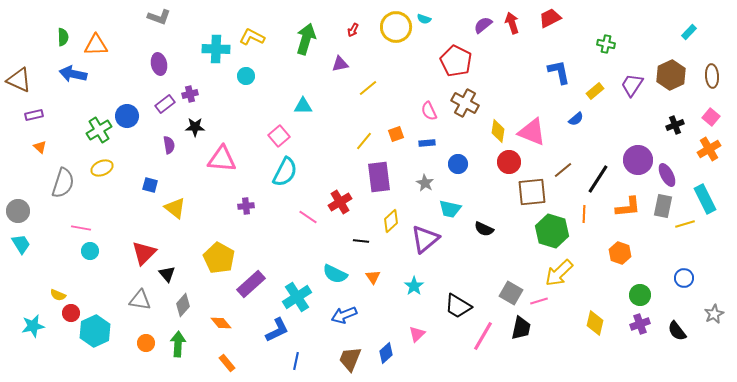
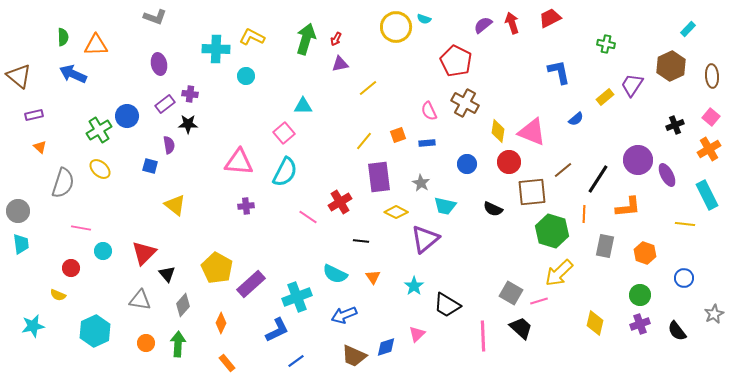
gray L-shape at (159, 17): moved 4 px left
red arrow at (353, 30): moved 17 px left, 9 px down
cyan rectangle at (689, 32): moved 1 px left, 3 px up
blue arrow at (73, 74): rotated 12 degrees clockwise
brown hexagon at (671, 75): moved 9 px up
brown triangle at (19, 80): moved 4 px up; rotated 16 degrees clockwise
yellow rectangle at (595, 91): moved 10 px right, 6 px down
purple cross at (190, 94): rotated 21 degrees clockwise
black star at (195, 127): moved 7 px left, 3 px up
orange square at (396, 134): moved 2 px right, 1 px down
pink square at (279, 136): moved 5 px right, 3 px up
pink triangle at (222, 159): moved 17 px right, 3 px down
blue circle at (458, 164): moved 9 px right
yellow ellipse at (102, 168): moved 2 px left, 1 px down; rotated 65 degrees clockwise
gray star at (425, 183): moved 4 px left
blue square at (150, 185): moved 19 px up
cyan rectangle at (705, 199): moved 2 px right, 4 px up
gray rectangle at (663, 206): moved 58 px left, 40 px down
yellow triangle at (175, 208): moved 3 px up
cyan trapezoid at (450, 209): moved 5 px left, 3 px up
yellow diamond at (391, 221): moved 5 px right, 9 px up; rotated 70 degrees clockwise
yellow line at (685, 224): rotated 24 degrees clockwise
black semicircle at (484, 229): moved 9 px right, 20 px up
cyan trapezoid at (21, 244): rotated 25 degrees clockwise
cyan circle at (90, 251): moved 13 px right
orange hexagon at (620, 253): moved 25 px right
yellow pentagon at (219, 258): moved 2 px left, 10 px down
cyan cross at (297, 297): rotated 12 degrees clockwise
black trapezoid at (458, 306): moved 11 px left, 1 px up
red circle at (71, 313): moved 45 px up
orange diamond at (221, 323): rotated 65 degrees clockwise
black trapezoid at (521, 328): rotated 60 degrees counterclockwise
pink line at (483, 336): rotated 32 degrees counterclockwise
blue diamond at (386, 353): moved 6 px up; rotated 25 degrees clockwise
brown trapezoid at (350, 359): moved 4 px right, 3 px up; rotated 88 degrees counterclockwise
blue line at (296, 361): rotated 42 degrees clockwise
